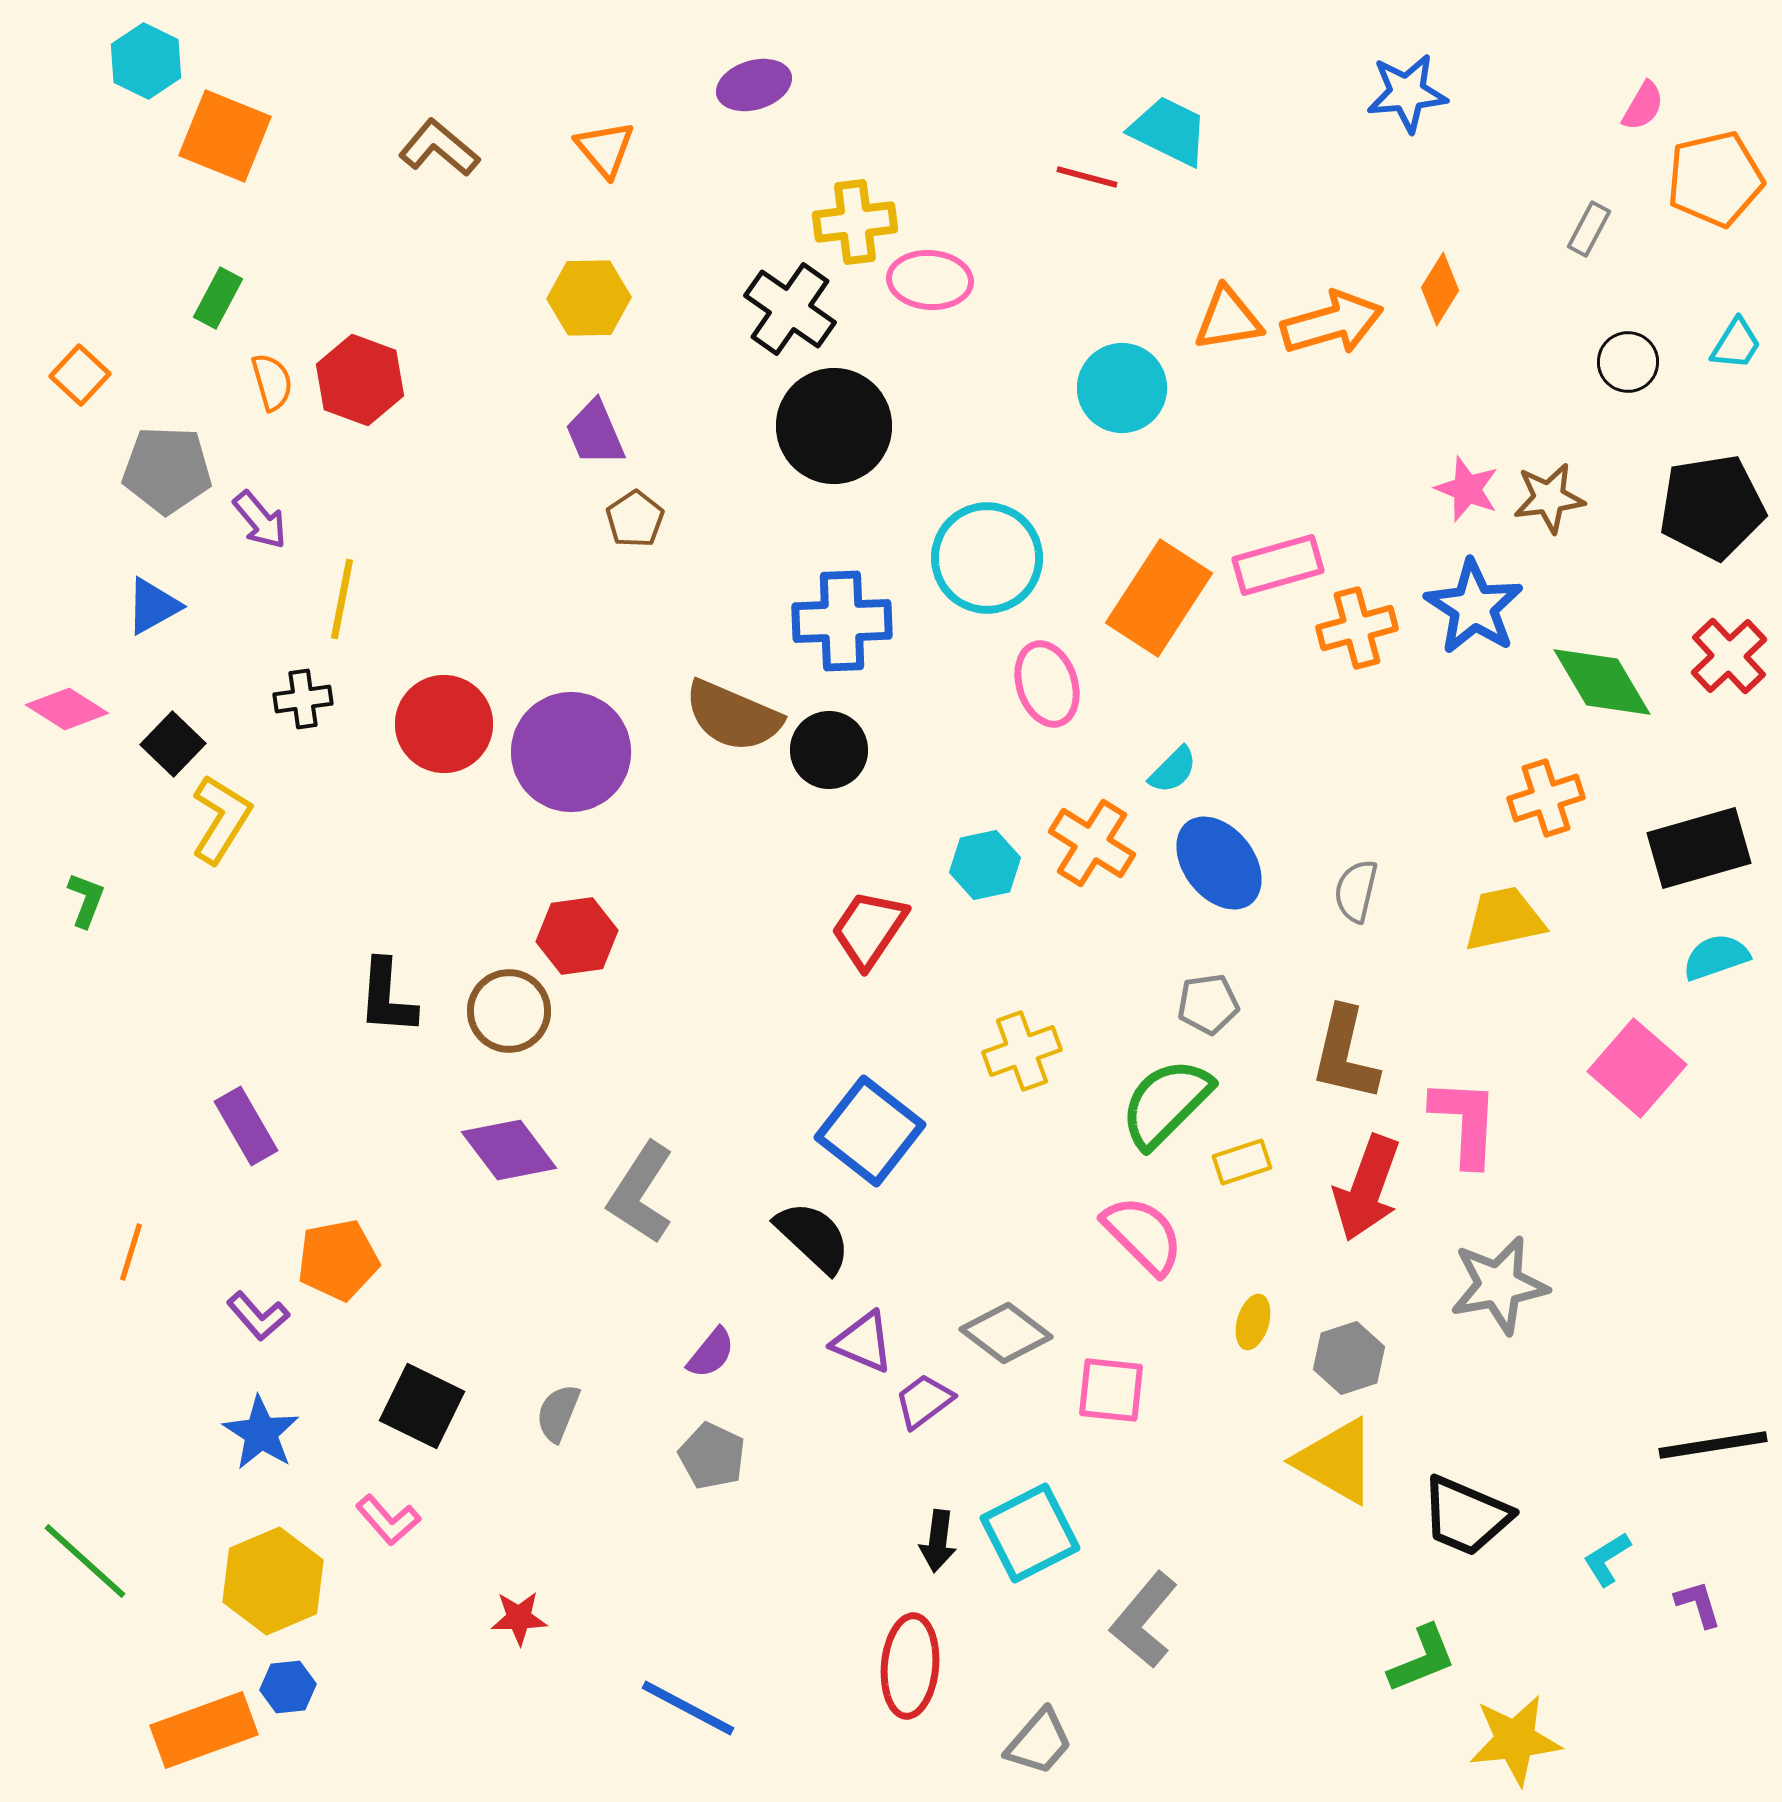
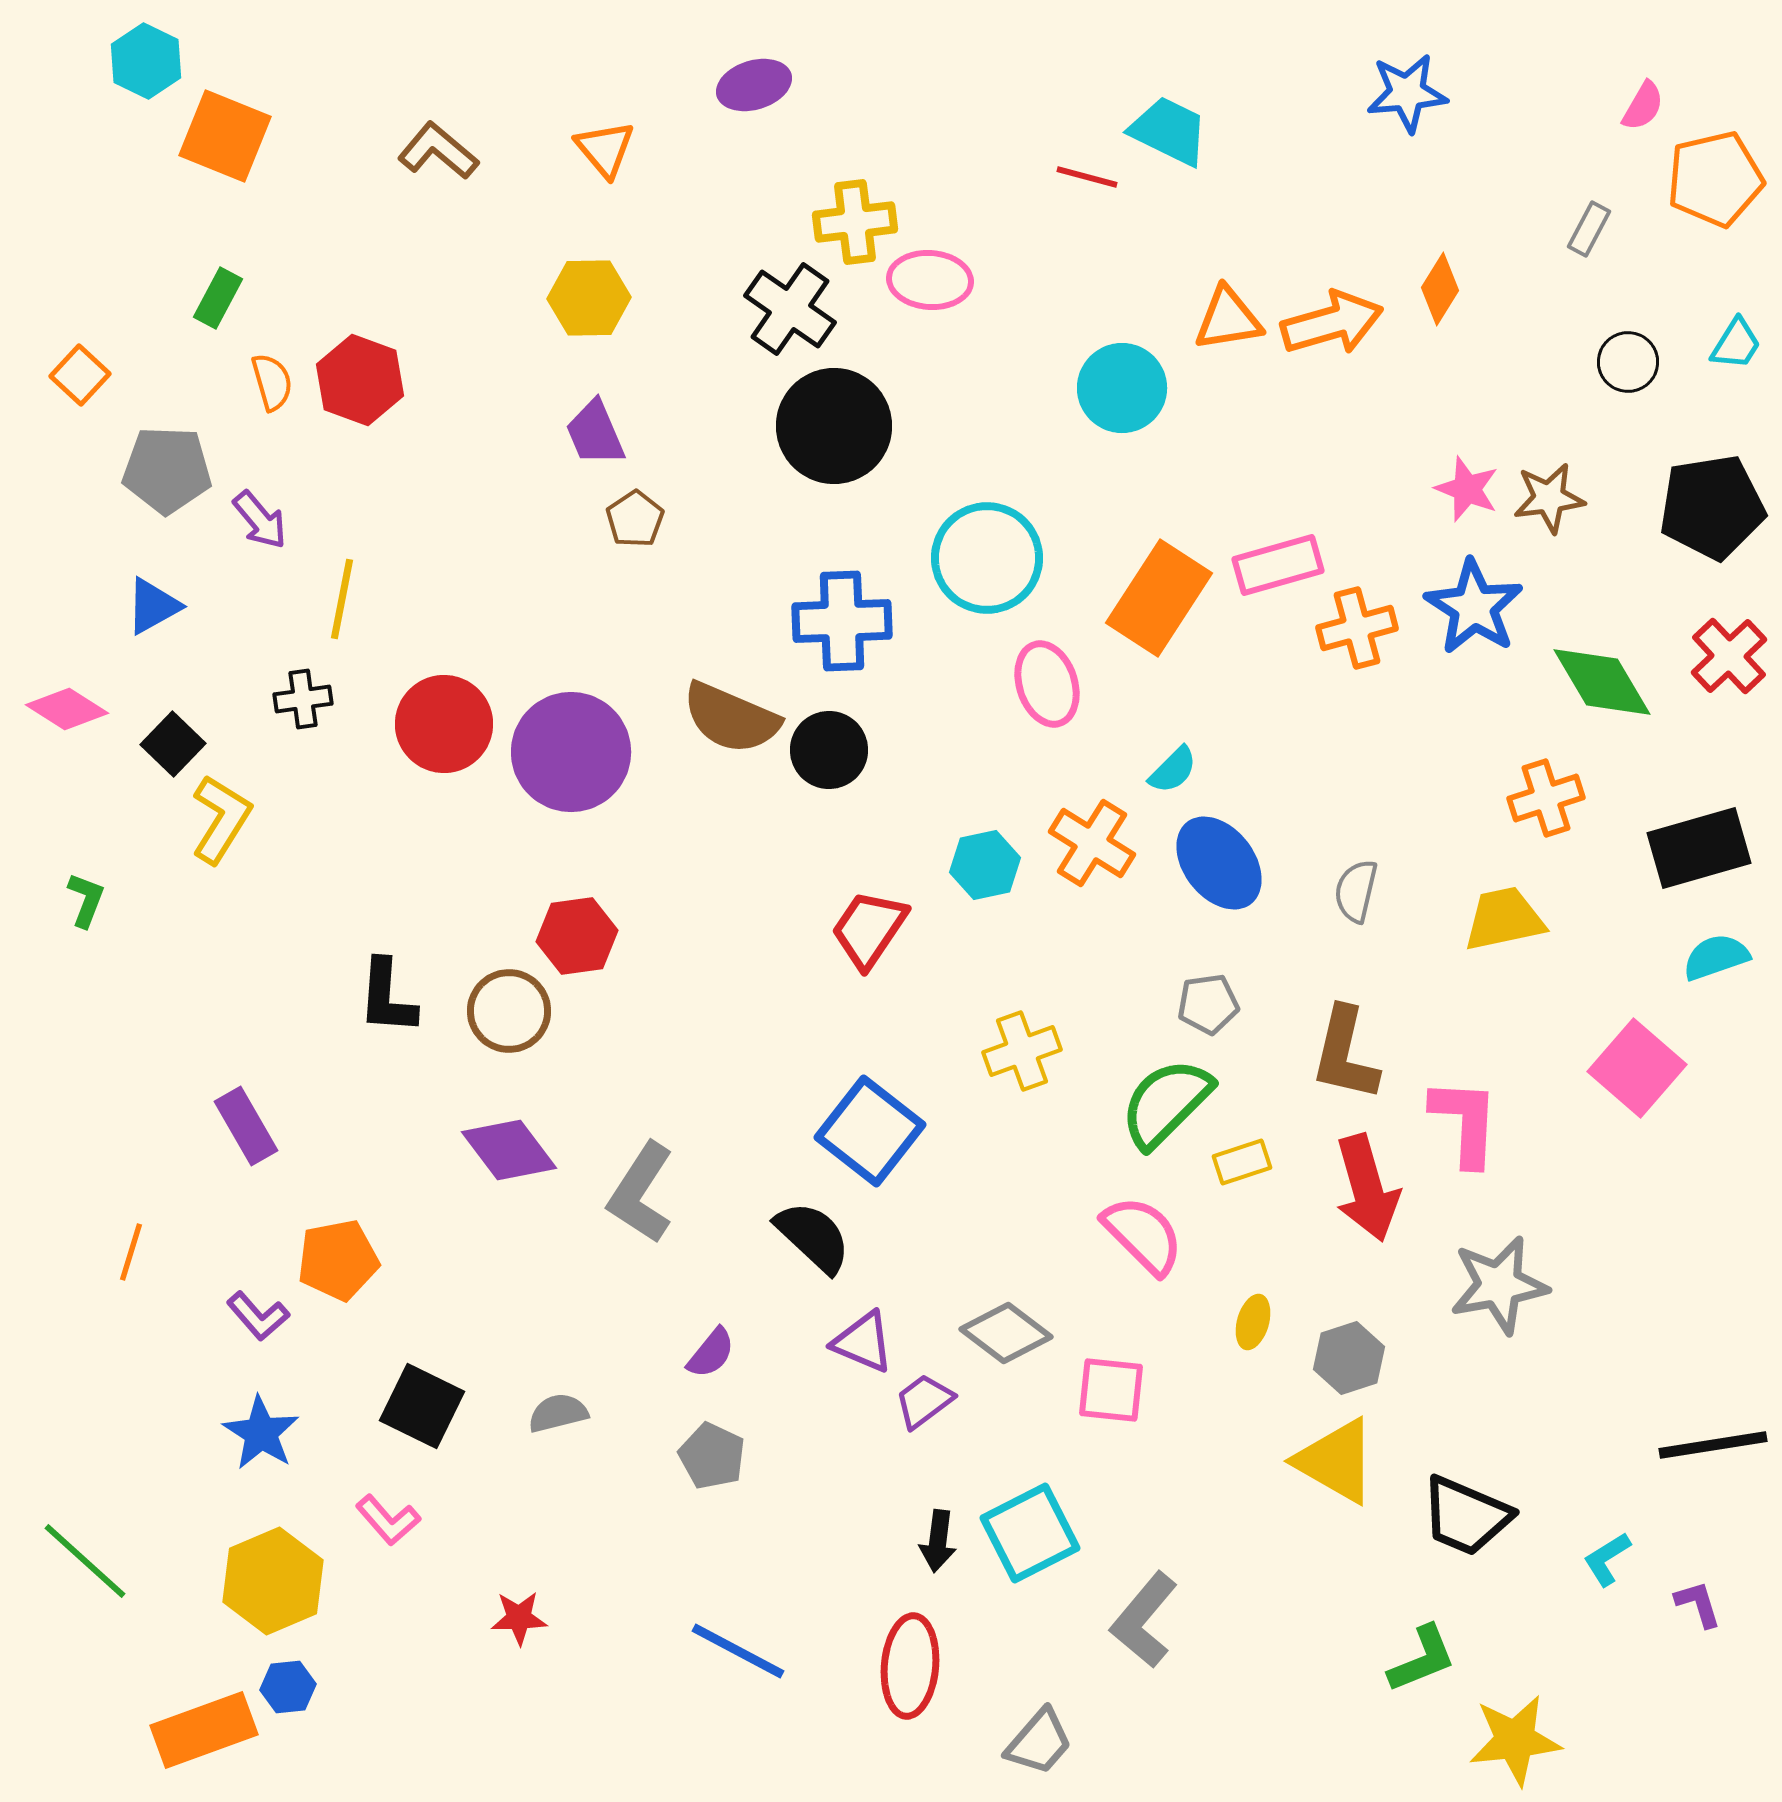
brown L-shape at (439, 148): moved 1 px left, 3 px down
brown semicircle at (733, 716): moved 2 px left, 2 px down
red arrow at (1367, 1188): rotated 36 degrees counterclockwise
gray semicircle at (558, 1413): rotated 54 degrees clockwise
blue line at (688, 1708): moved 50 px right, 57 px up
